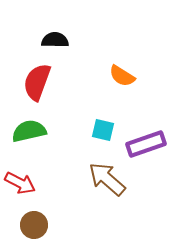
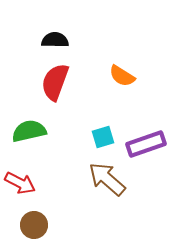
red semicircle: moved 18 px right
cyan square: moved 7 px down; rotated 30 degrees counterclockwise
